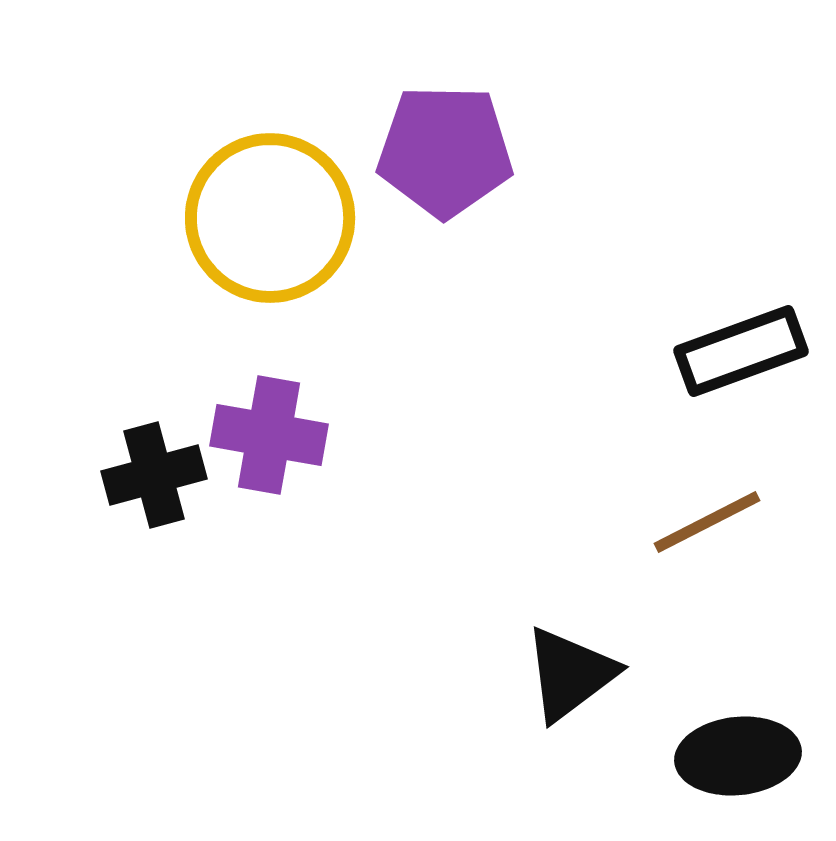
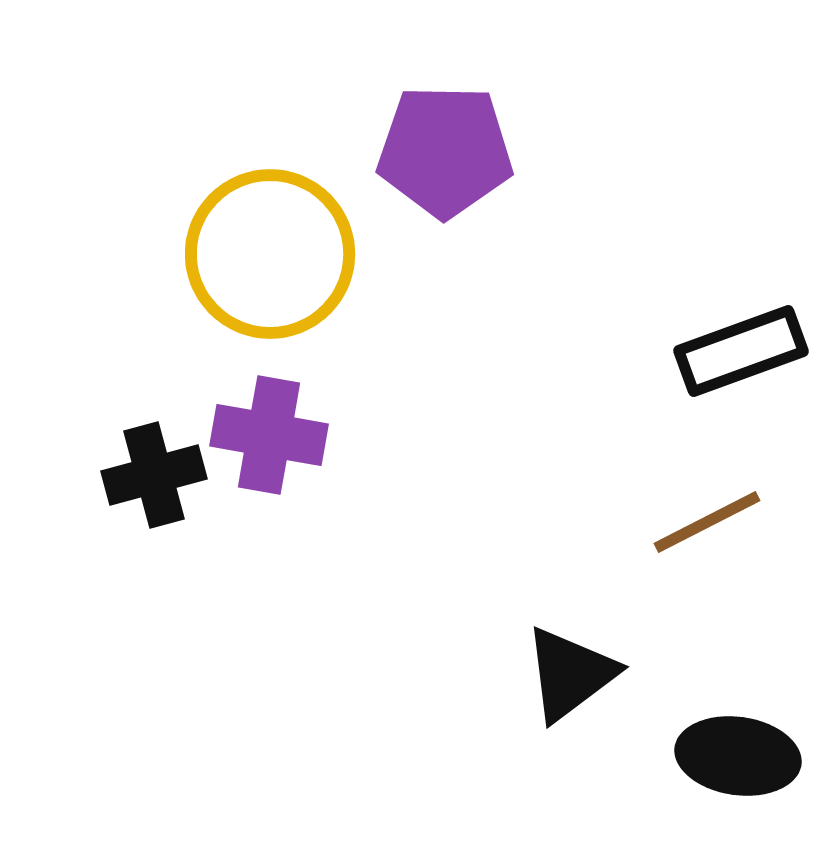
yellow circle: moved 36 px down
black ellipse: rotated 14 degrees clockwise
